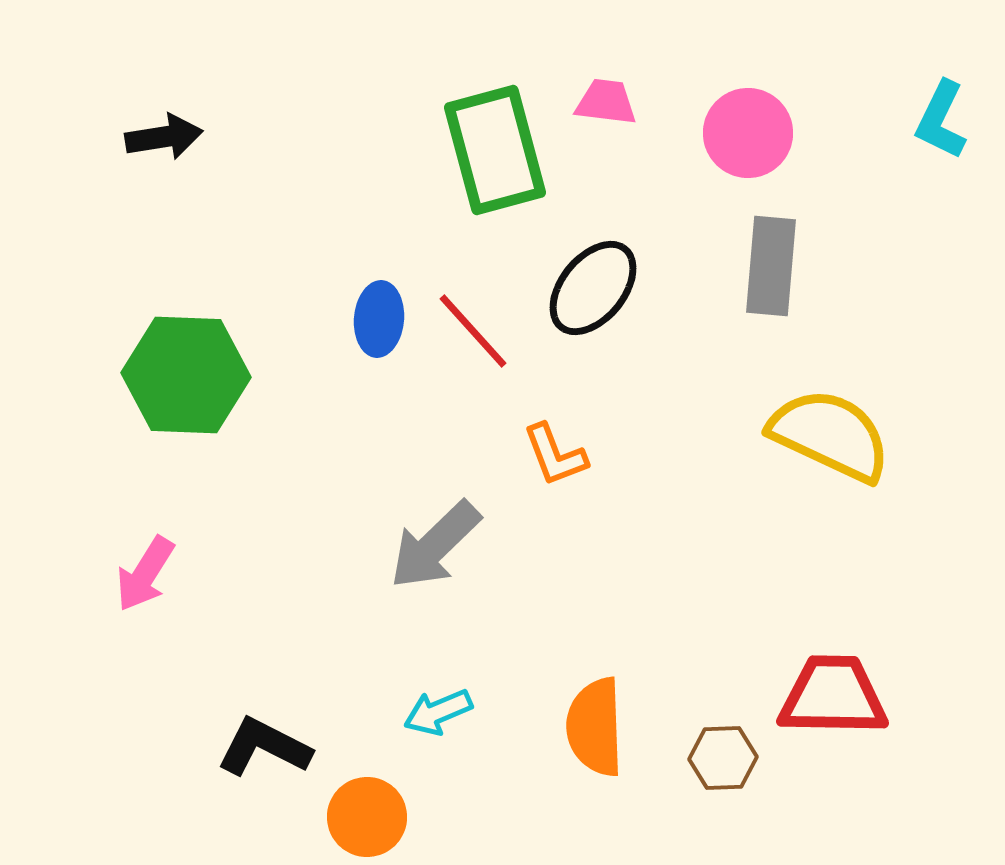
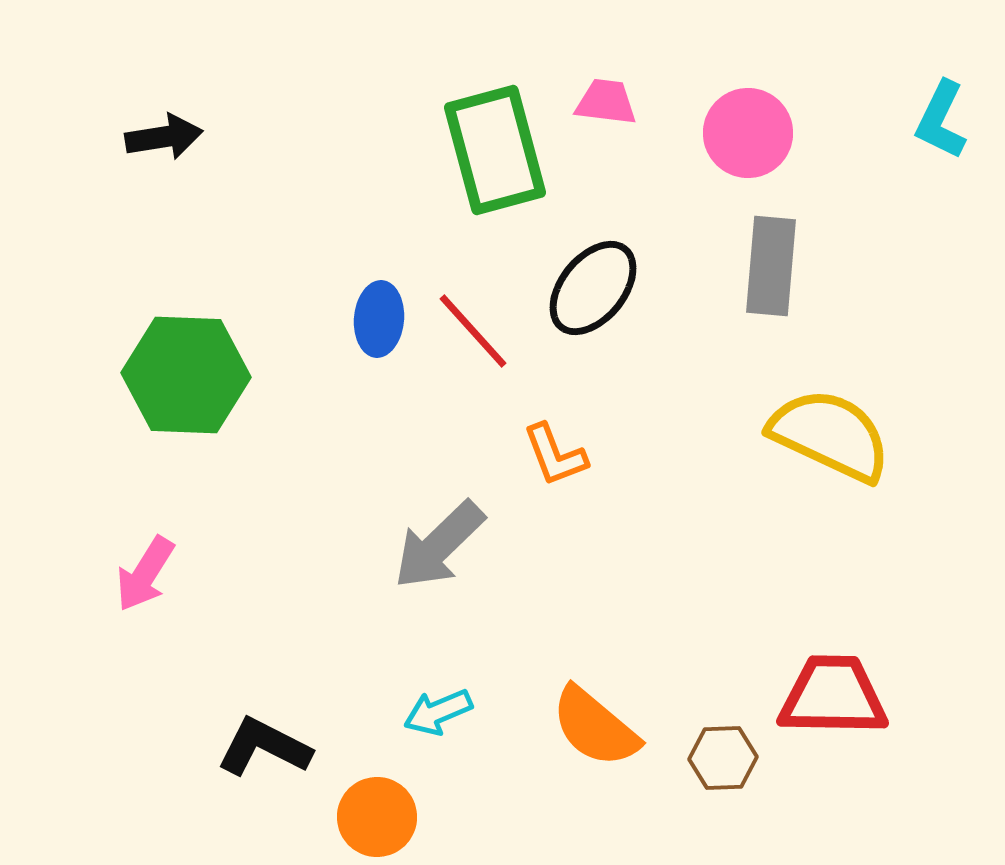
gray arrow: moved 4 px right
orange semicircle: rotated 48 degrees counterclockwise
orange circle: moved 10 px right
